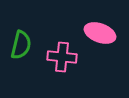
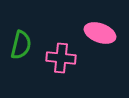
pink cross: moved 1 px left, 1 px down
